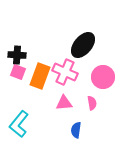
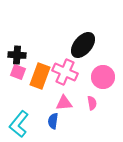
blue semicircle: moved 23 px left, 9 px up
